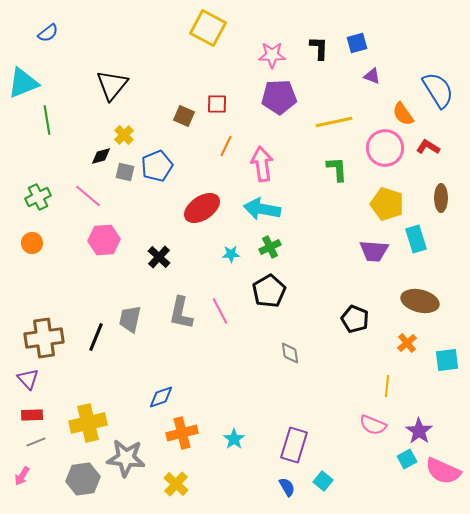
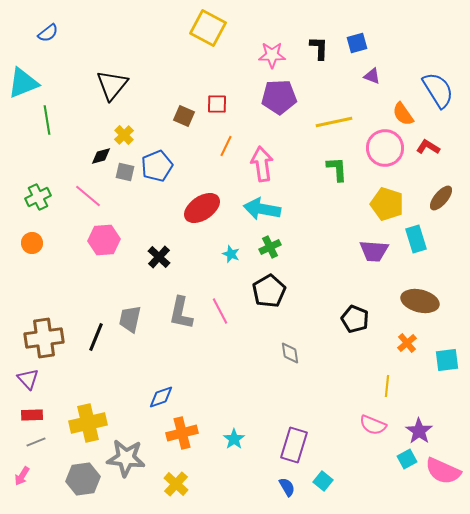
brown ellipse at (441, 198): rotated 40 degrees clockwise
cyan star at (231, 254): rotated 24 degrees clockwise
